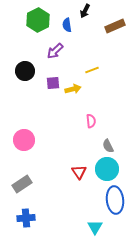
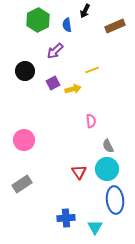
purple square: rotated 24 degrees counterclockwise
blue cross: moved 40 px right
